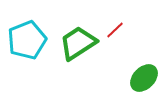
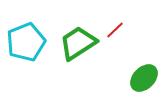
cyan pentagon: moved 1 px left, 2 px down
